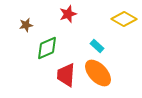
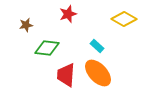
green diamond: rotated 30 degrees clockwise
